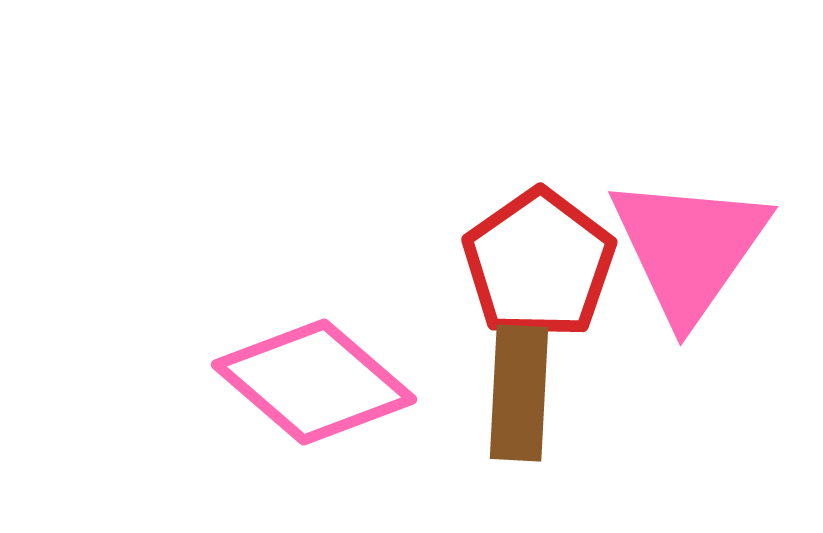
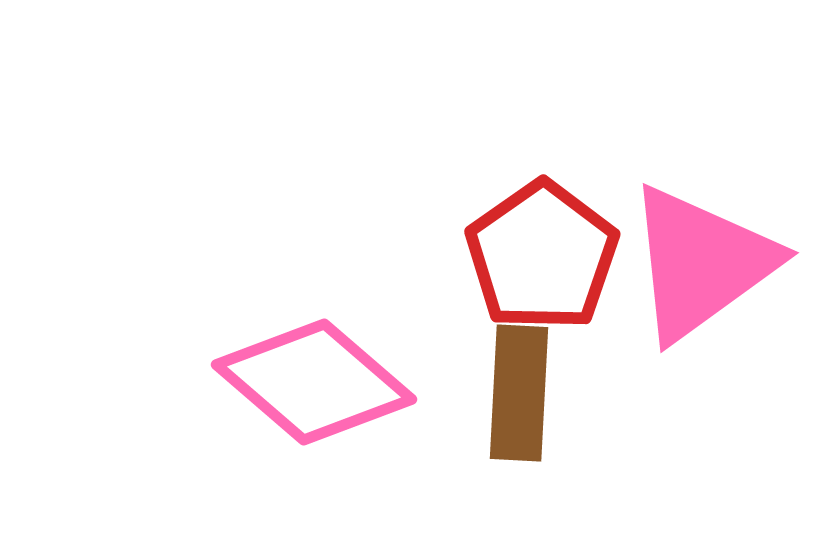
pink triangle: moved 12 px right, 15 px down; rotated 19 degrees clockwise
red pentagon: moved 3 px right, 8 px up
